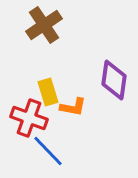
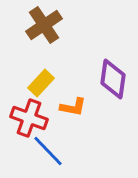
purple diamond: moved 1 px left, 1 px up
yellow rectangle: moved 7 px left, 9 px up; rotated 60 degrees clockwise
